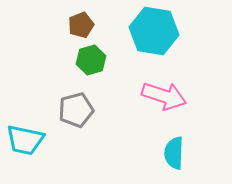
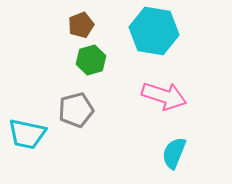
cyan trapezoid: moved 2 px right, 6 px up
cyan semicircle: rotated 20 degrees clockwise
